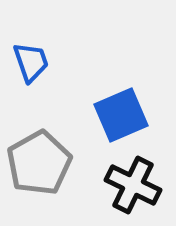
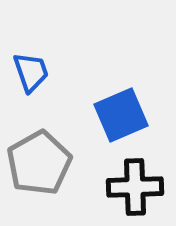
blue trapezoid: moved 10 px down
black cross: moved 2 px right, 2 px down; rotated 28 degrees counterclockwise
